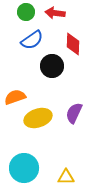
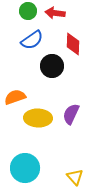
green circle: moved 2 px right, 1 px up
purple semicircle: moved 3 px left, 1 px down
yellow ellipse: rotated 20 degrees clockwise
cyan circle: moved 1 px right
yellow triangle: moved 9 px right; rotated 48 degrees clockwise
